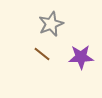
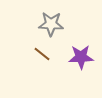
gray star: rotated 25 degrees clockwise
